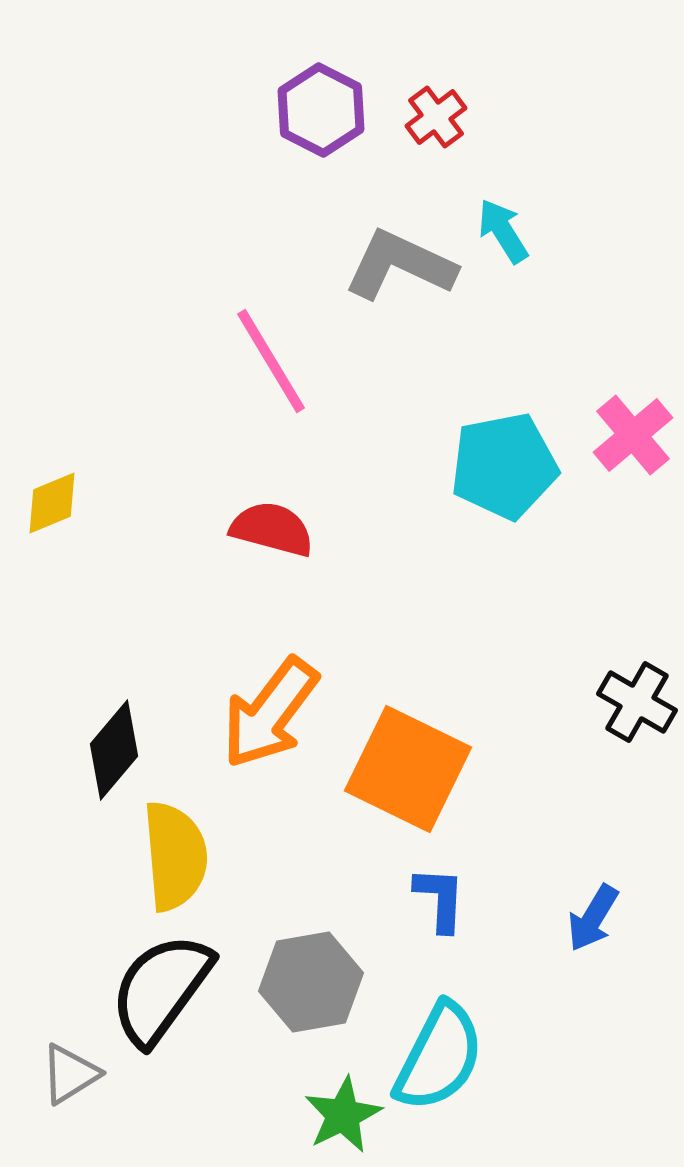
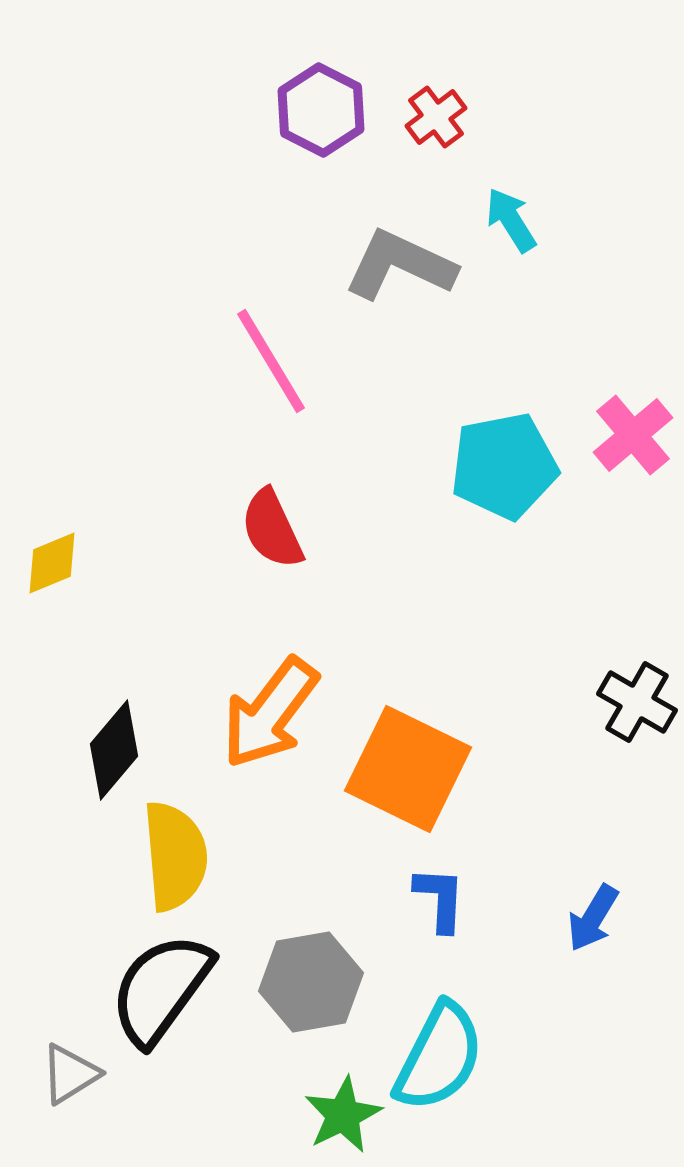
cyan arrow: moved 8 px right, 11 px up
yellow diamond: moved 60 px down
red semicircle: rotated 130 degrees counterclockwise
